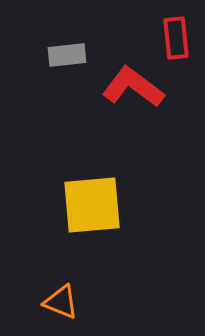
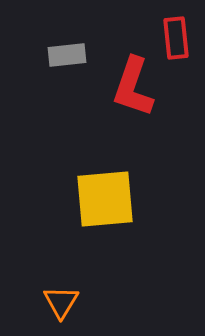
red L-shape: rotated 108 degrees counterclockwise
yellow square: moved 13 px right, 6 px up
orange triangle: rotated 39 degrees clockwise
